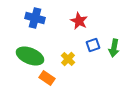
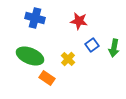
red star: rotated 18 degrees counterclockwise
blue square: moved 1 px left; rotated 16 degrees counterclockwise
